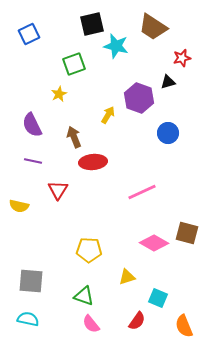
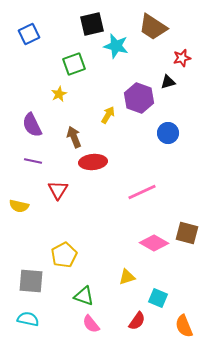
yellow pentagon: moved 25 px left, 5 px down; rotated 30 degrees counterclockwise
